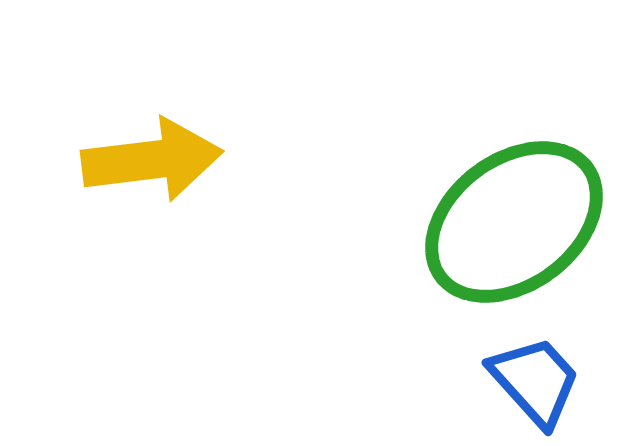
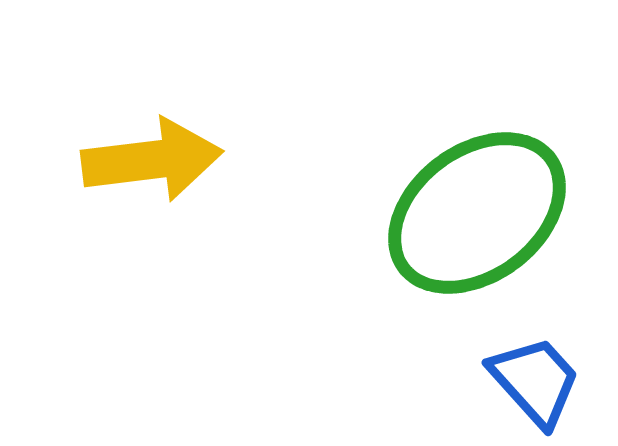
green ellipse: moved 37 px left, 9 px up
